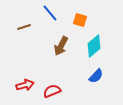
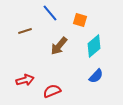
brown line: moved 1 px right, 4 px down
brown arrow: moved 2 px left; rotated 12 degrees clockwise
red arrow: moved 5 px up
